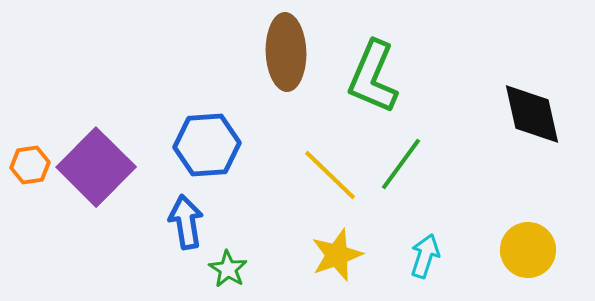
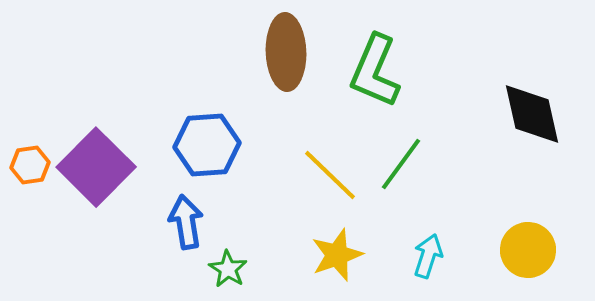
green L-shape: moved 2 px right, 6 px up
cyan arrow: moved 3 px right
